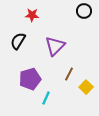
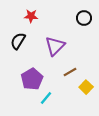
black circle: moved 7 px down
red star: moved 1 px left, 1 px down
brown line: moved 1 px right, 2 px up; rotated 32 degrees clockwise
purple pentagon: moved 2 px right; rotated 15 degrees counterclockwise
cyan line: rotated 16 degrees clockwise
